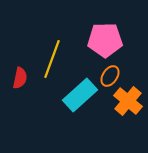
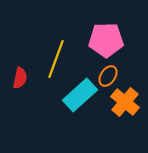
pink pentagon: moved 1 px right
yellow line: moved 4 px right
orange ellipse: moved 2 px left
orange cross: moved 3 px left, 1 px down
